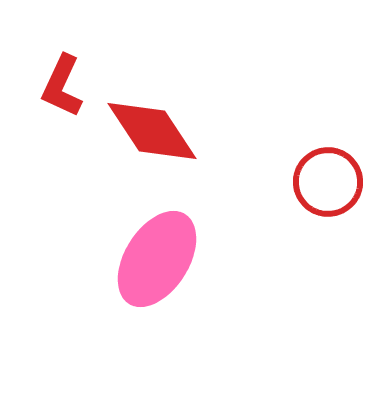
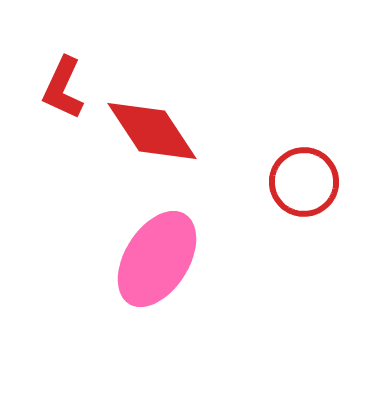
red L-shape: moved 1 px right, 2 px down
red circle: moved 24 px left
